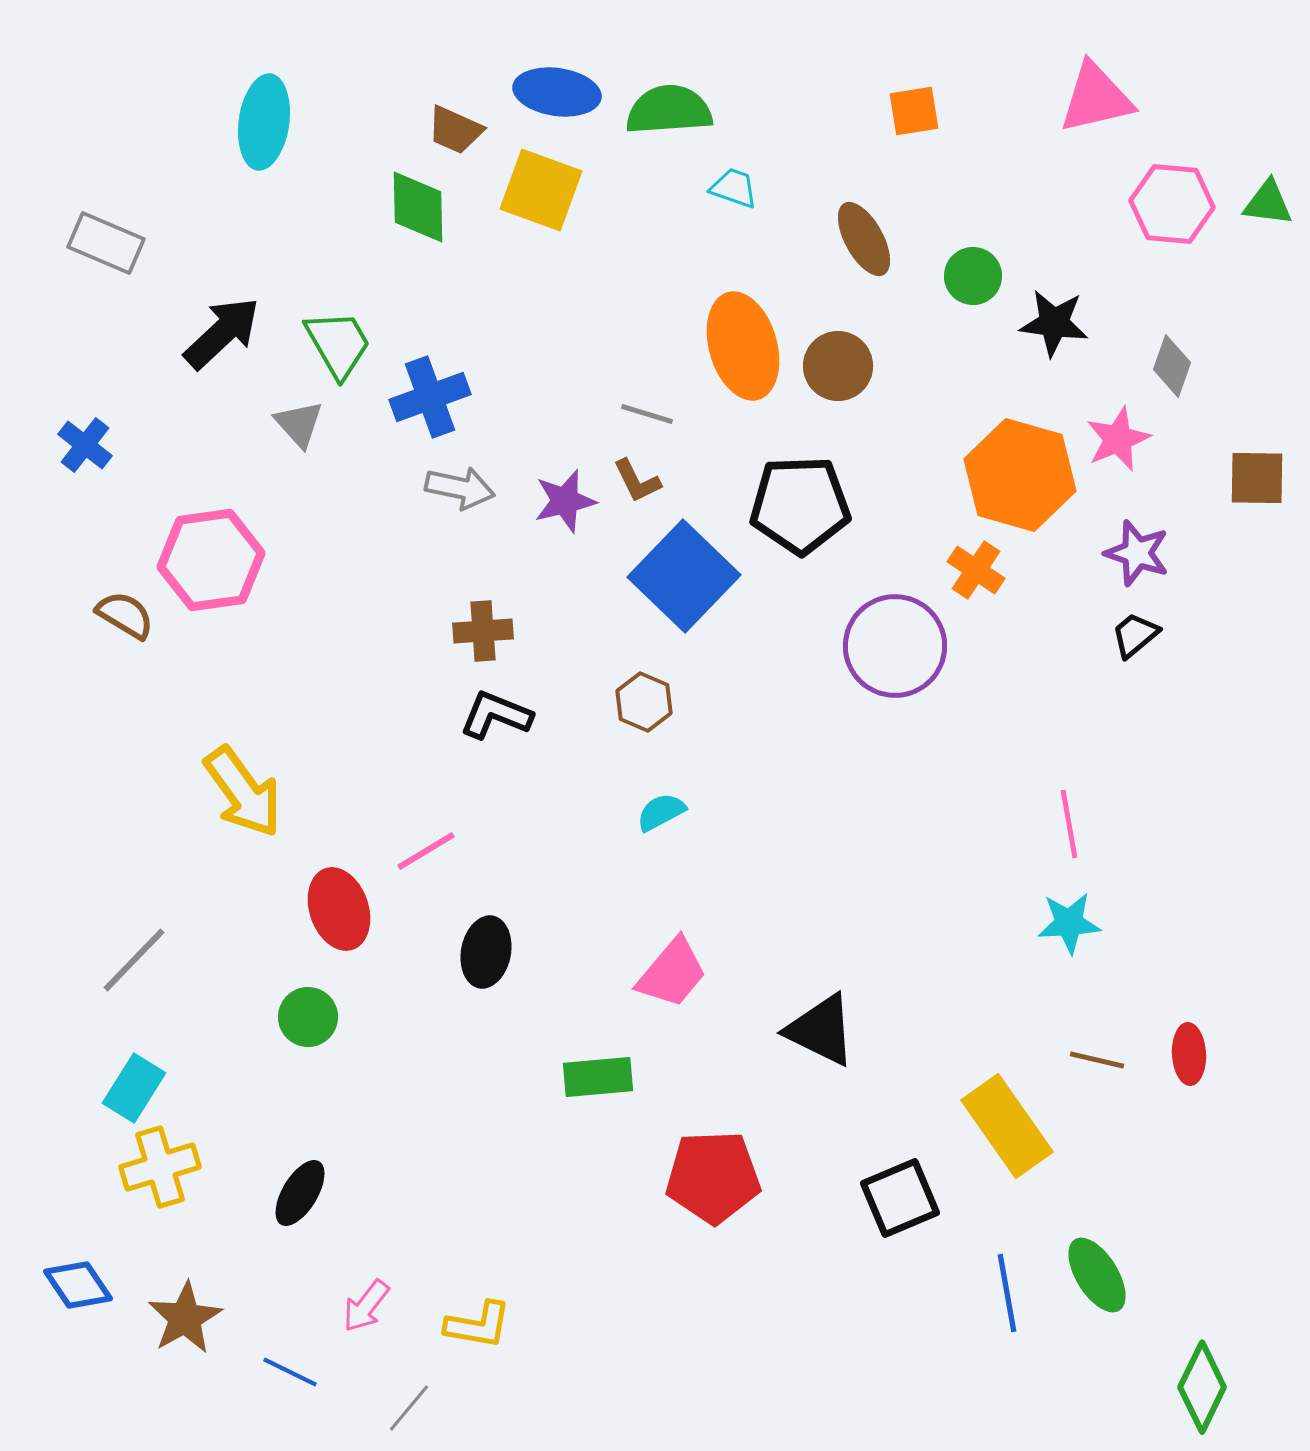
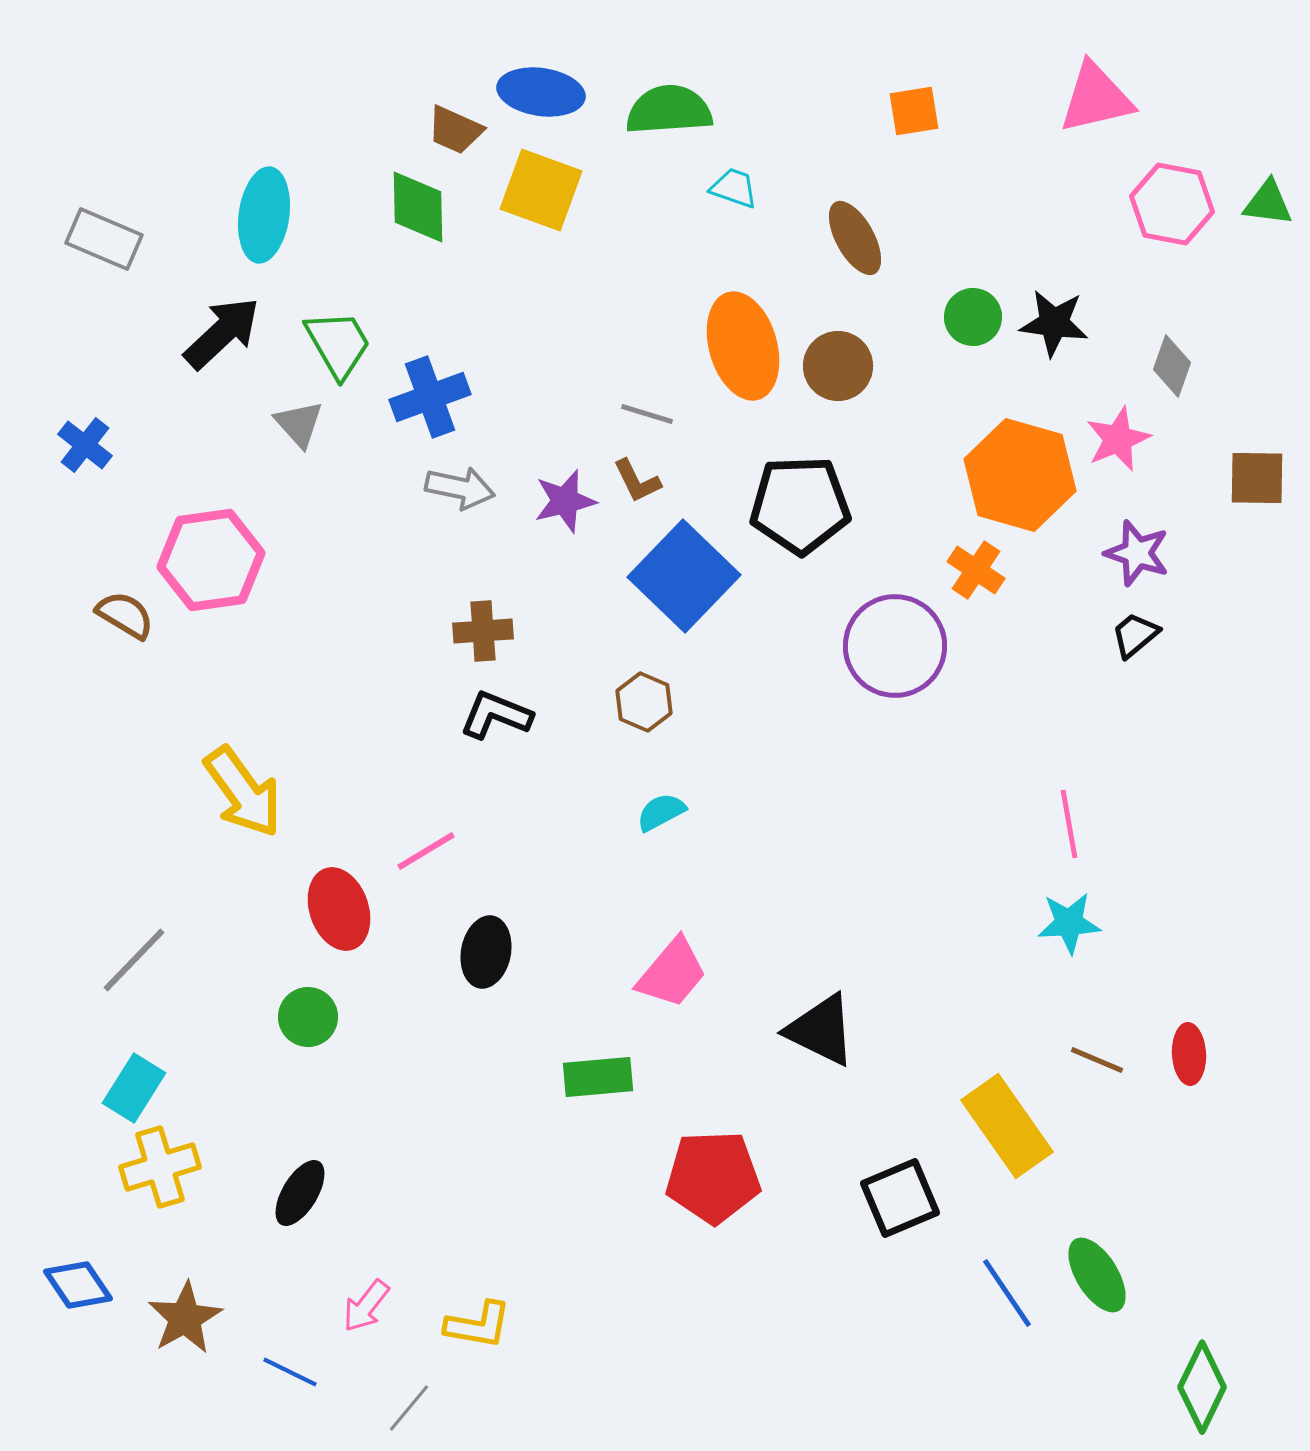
blue ellipse at (557, 92): moved 16 px left
cyan ellipse at (264, 122): moved 93 px down
pink hexagon at (1172, 204): rotated 6 degrees clockwise
brown ellipse at (864, 239): moved 9 px left, 1 px up
gray rectangle at (106, 243): moved 2 px left, 4 px up
green circle at (973, 276): moved 41 px down
brown line at (1097, 1060): rotated 10 degrees clockwise
blue line at (1007, 1293): rotated 24 degrees counterclockwise
